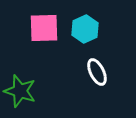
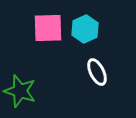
pink square: moved 4 px right
